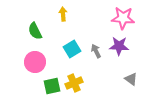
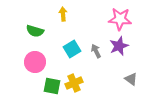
pink star: moved 3 px left, 1 px down
green semicircle: rotated 48 degrees counterclockwise
purple star: rotated 24 degrees counterclockwise
green square: rotated 24 degrees clockwise
